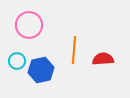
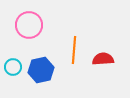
cyan circle: moved 4 px left, 6 px down
